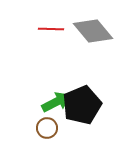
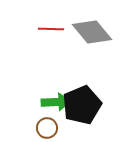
gray diamond: moved 1 px left, 1 px down
green arrow: rotated 24 degrees clockwise
